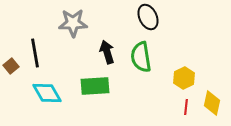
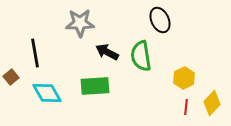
black ellipse: moved 12 px right, 3 px down
gray star: moved 7 px right
black arrow: rotated 45 degrees counterclockwise
green semicircle: moved 1 px up
brown square: moved 11 px down
yellow diamond: rotated 30 degrees clockwise
